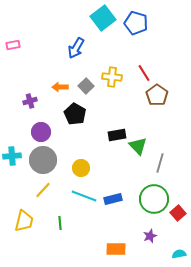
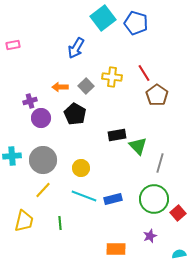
purple circle: moved 14 px up
